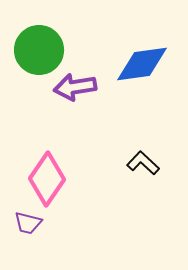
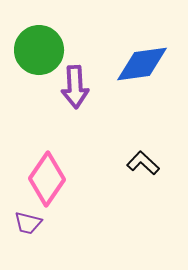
purple arrow: rotated 84 degrees counterclockwise
